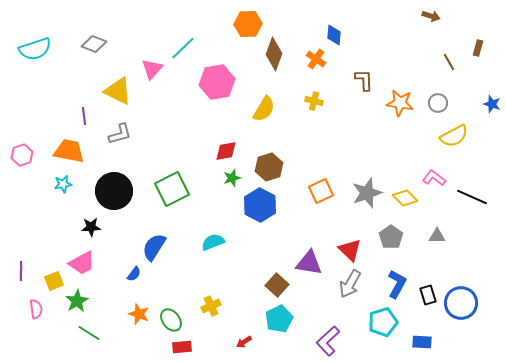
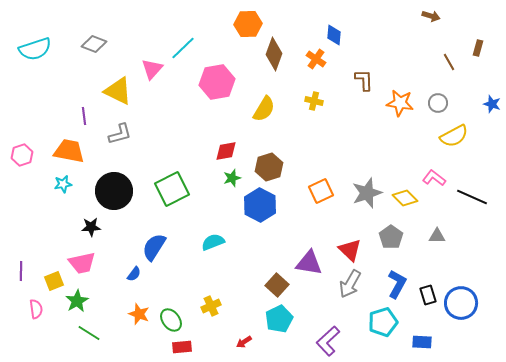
pink trapezoid at (82, 263): rotated 16 degrees clockwise
